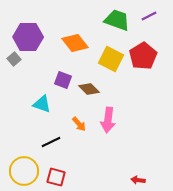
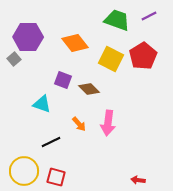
pink arrow: moved 3 px down
